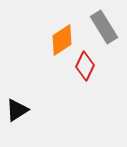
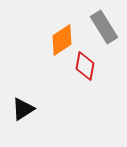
red diamond: rotated 16 degrees counterclockwise
black triangle: moved 6 px right, 1 px up
